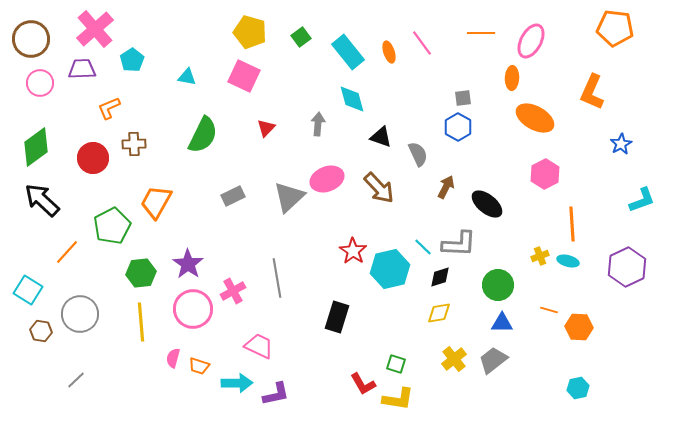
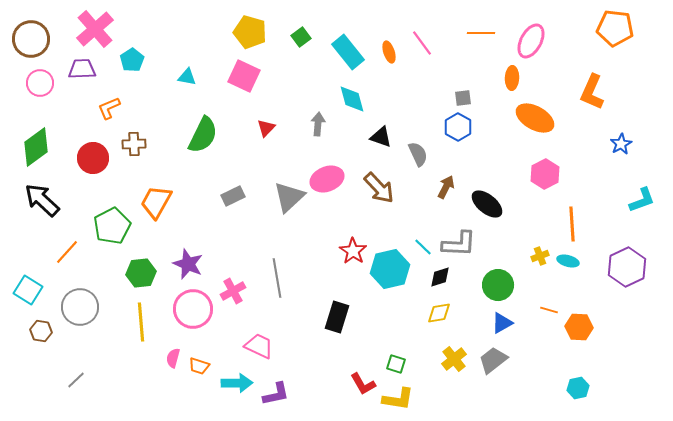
purple star at (188, 264): rotated 12 degrees counterclockwise
gray circle at (80, 314): moved 7 px up
blue triangle at (502, 323): rotated 30 degrees counterclockwise
